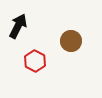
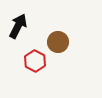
brown circle: moved 13 px left, 1 px down
